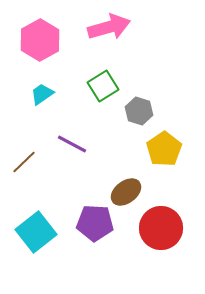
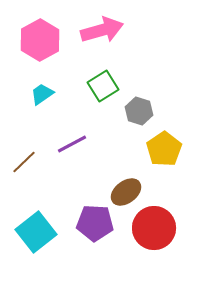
pink arrow: moved 7 px left, 3 px down
purple line: rotated 56 degrees counterclockwise
red circle: moved 7 px left
